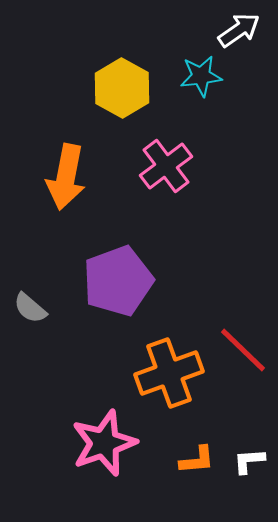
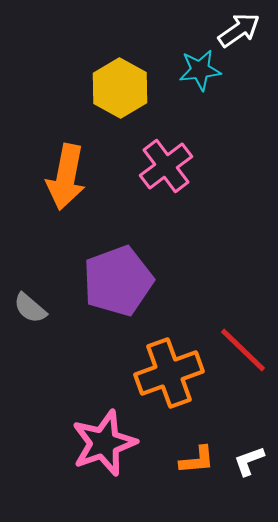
cyan star: moved 1 px left, 6 px up
yellow hexagon: moved 2 px left
white L-shape: rotated 16 degrees counterclockwise
